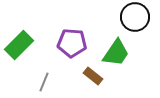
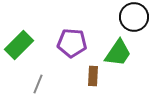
black circle: moved 1 px left
green trapezoid: moved 2 px right
brown rectangle: rotated 54 degrees clockwise
gray line: moved 6 px left, 2 px down
